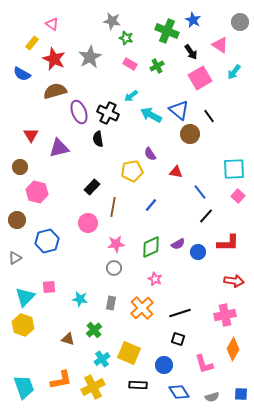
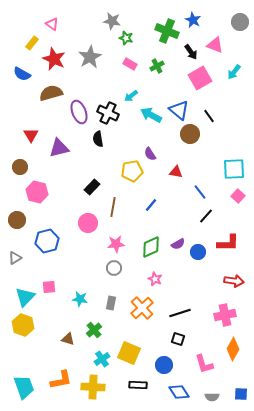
pink triangle at (220, 45): moved 5 px left; rotated 12 degrees counterclockwise
brown semicircle at (55, 91): moved 4 px left, 2 px down
yellow cross at (93, 387): rotated 30 degrees clockwise
gray semicircle at (212, 397): rotated 16 degrees clockwise
